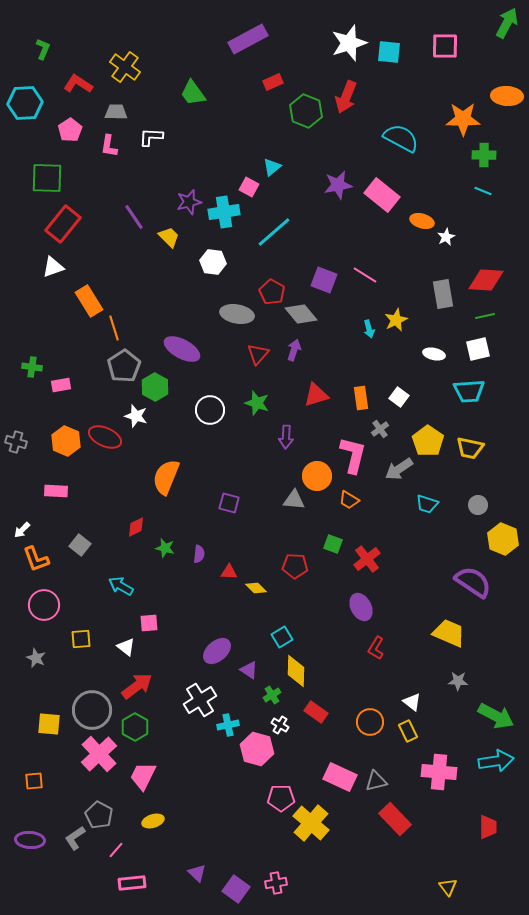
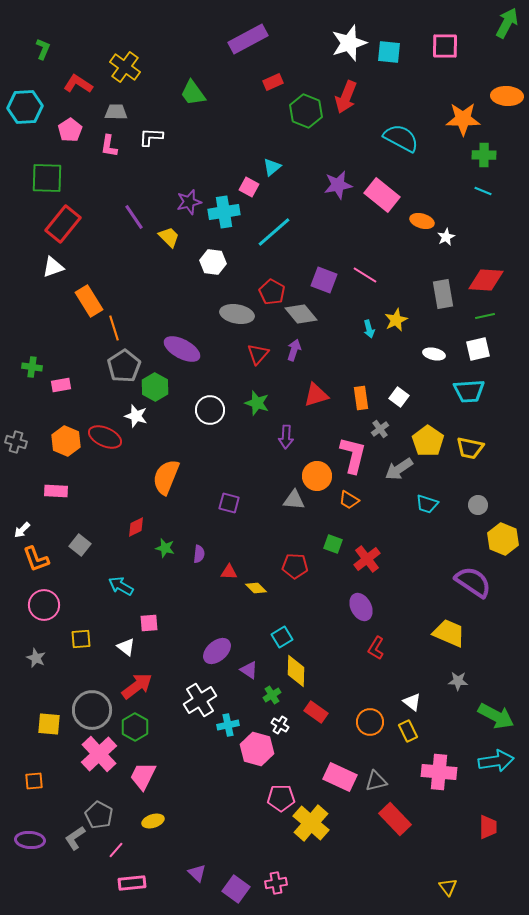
cyan hexagon at (25, 103): moved 4 px down
